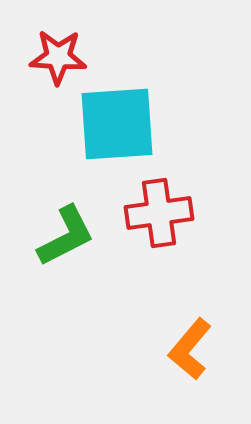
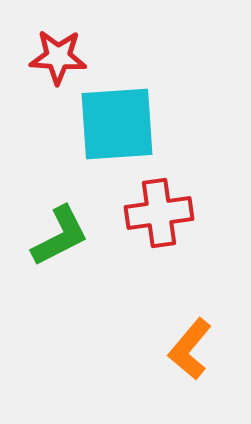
green L-shape: moved 6 px left
